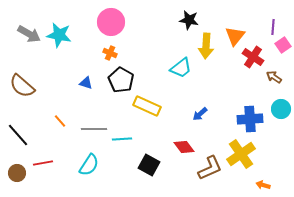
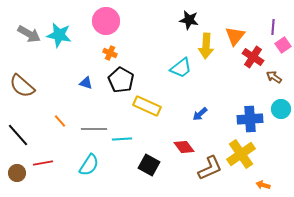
pink circle: moved 5 px left, 1 px up
